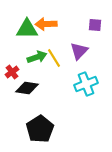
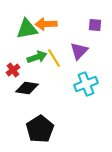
green triangle: rotated 10 degrees counterclockwise
red cross: moved 1 px right, 2 px up
